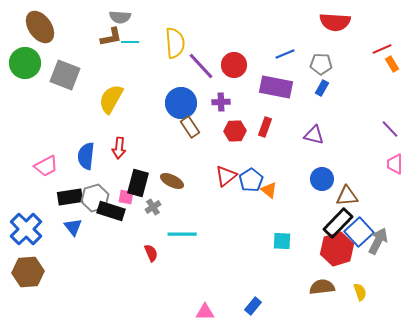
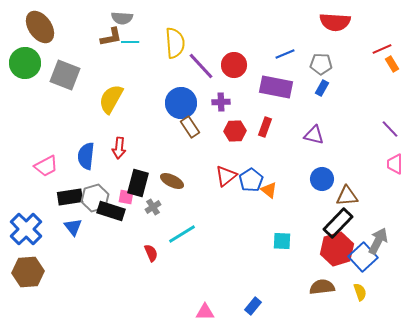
gray semicircle at (120, 17): moved 2 px right, 1 px down
blue square at (359, 232): moved 4 px right, 25 px down
cyan line at (182, 234): rotated 32 degrees counterclockwise
